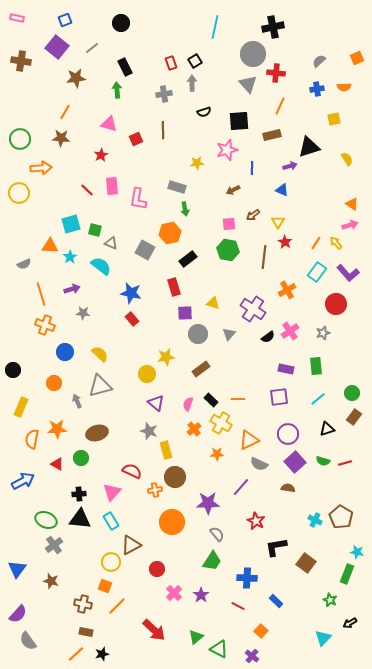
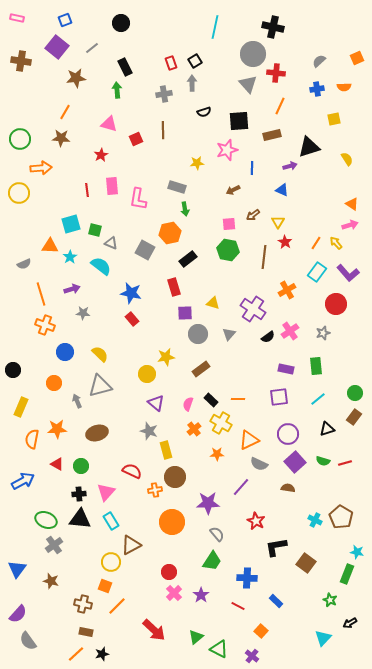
black cross at (273, 27): rotated 25 degrees clockwise
red line at (87, 190): rotated 40 degrees clockwise
green circle at (352, 393): moved 3 px right
green circle at (81, 458): moved 8 px down
pink triangle at (112, 492): moved 6 px left
red circle at (157, 569): moved 12 px right, 3 px down
